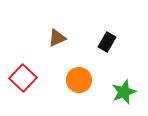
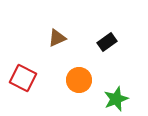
black rectangle: rotated 24 degrees clockwise
red square: rotated 16 degrees counterclockwise
green star: moved 8 px left, 7 px down
